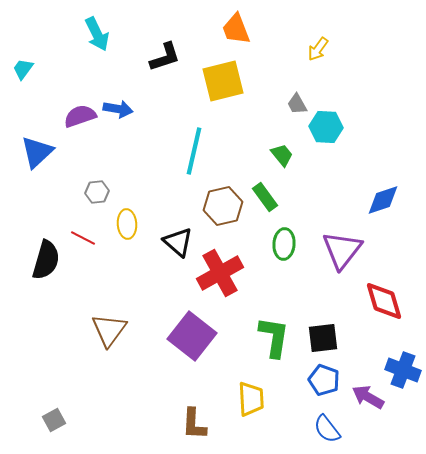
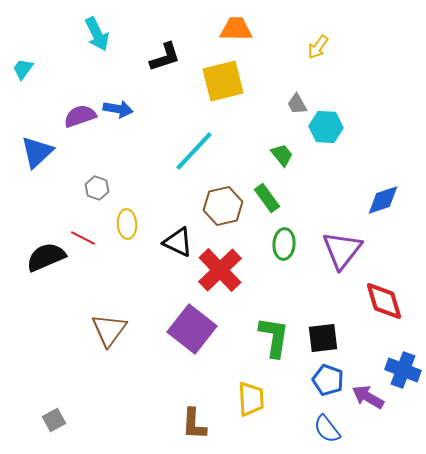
orange trapezoid: rotated 112 degrees clockwise
yellow arrow: moved 2 px up
cyan line: rotated 30 degrees clockwise
gray hexagon: moved 4 px up; rotated 25 degrees clockwise
green rectangle: moved 2 px right, 1 px down
black triangle: rotated 16 degrees counterclockwise
black semicircle: moved 3 px up; rotated 129 degrees counterclockwise
red cross: moved 3 px up; rotated 15 degrees counterclockwise
purple square: moved 7 px up
blue pentagon: moved 4 px right
